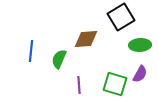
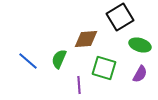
black square: moved 1 px left
green ellipse: rotated 20 degrees clockwise
blue line: moved 3 px left, 10 px down; rotated 55 degrees counterclockwise
green square: moved 11 px left, 16 px up
